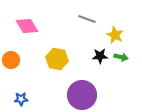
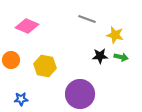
pink diamond: rotated 35 degrees counterclockwise
yellow star: rotated 12 degrees counterclockwise
yellow hexagon: moved 12 px left, 7 px down
purple circle: moved 2 px left, 1 px up
